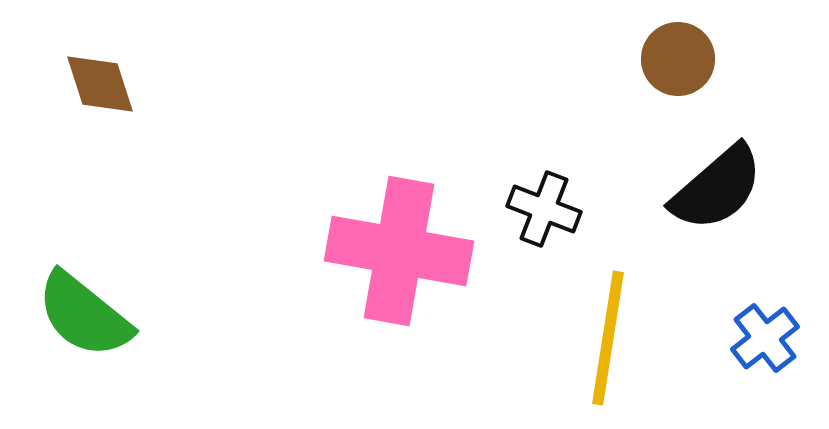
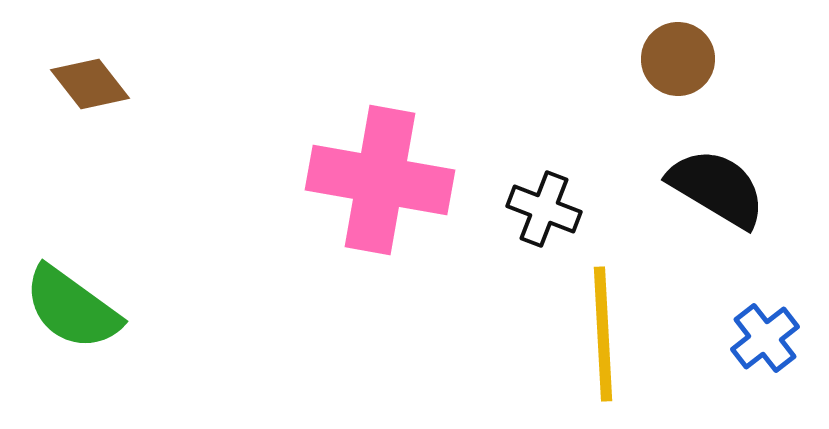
brown diamond: moved 10 px left; rotated 20 degrees counterclockwise
black semicircle: rotated 108 degrees counterclockwise
pink cross: moved 19 px left, 71 px up
green semicircle: moved 12 px left, 7 px up; rotated 3 degrees counterclockwise
yellow line: moved 5 px left, 4 px up; rotated 12 degrees counterclockwise
